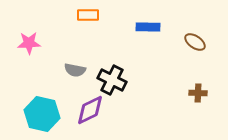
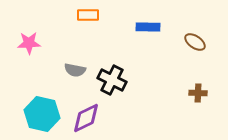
purple diamond: moved 4 px left, 8 px down
